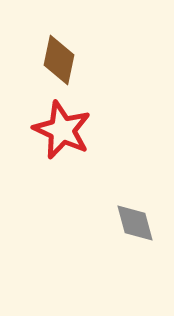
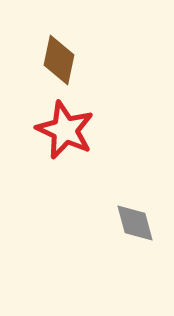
red star: moved 3 px right
